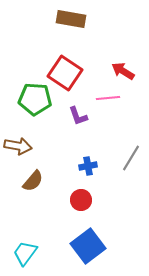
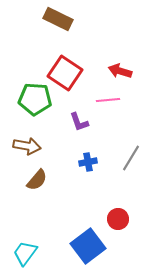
brown rectangle: moved 13 px left; rotated 16 degrees clockwise
red arrow: moved 3 px left; rotated 15 degrees counterclockwise
pink line: moved 2 px down
purple L-shape: moved 1 px right, 6 px down
brown arrow: moved 9 px right
blue cross: moved 4 px up
brown semicircle: moved 4 px right, 1 px up
red circle: moved 37 px right, 19 px down
